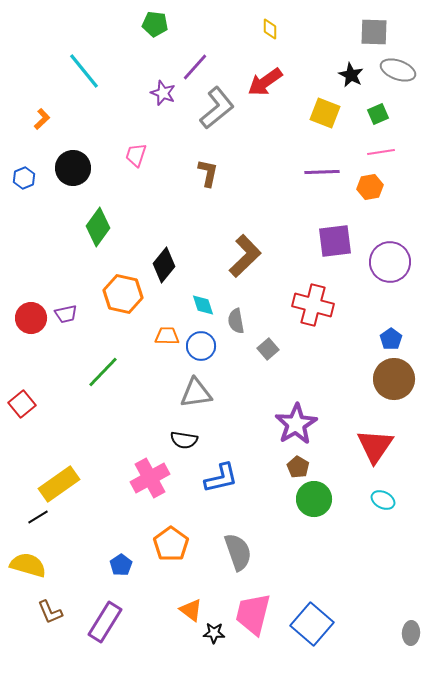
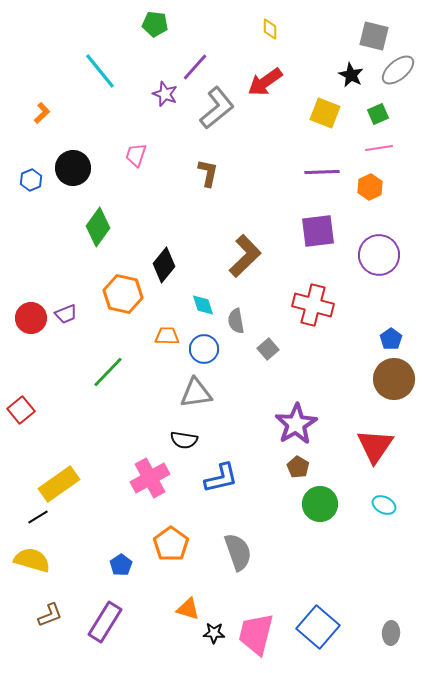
gray square at (374, 32): moved 4 px down; rotated 12 degrees clockwise
gray ellipse at (398, 70): rotated 60 degrees counterclockwise
cyan line at (84, 71): moved 16 px right
purple star at (163, 93): moved 2 px right, 1 px down
orange L-shape at (42, 119): moved 6 px up
pink line at (381, 152): moved 2 px left, 4 px up
blue hexagon at (24, 178): moved 7 px right, 2 px down
orange hexagon at (370, 187): rotated 15 degrees counterclockwise
purple square at (335, 241): moved 17 px left, 10 px up
purple circle at (390, 262): moved 11 px left, 7 px up
purple trapezoid at (66, 314): rotated 10 degrees counterclockwise
blue circle at (201, 346): moved 3 px right, 3 px down
green line at (103, 372): moved 5 px right
red square at (22, 404): moved 1 px left, 6 px down
green circle at (314, 499): moved 6 px right, 5 px down
cyan ellipse at (383, 500): moved 1 px right, 5 px down
yellow semicircle at (28, 565): moved 4 px right, 5 px up
orange triangle at (191, 610): moved 3 px left, 1 px up; rotated 20 degrees counterclockwise
brown L-shape at (50, 612): moved 3 px down; rotated 88 degrees counterclockwise
pink trapezoid at (253, 614): moved 3 px right, 20 px down
blue square at (312, 624): moved 6 px right, 3 px down
gray ellipse at (411, 633): moved 20 px left
